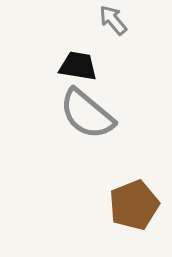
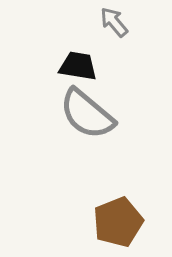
gray arrow: moved 1 px right, 2 px down
brown pentagon: moved 16 px left, 17 px down
